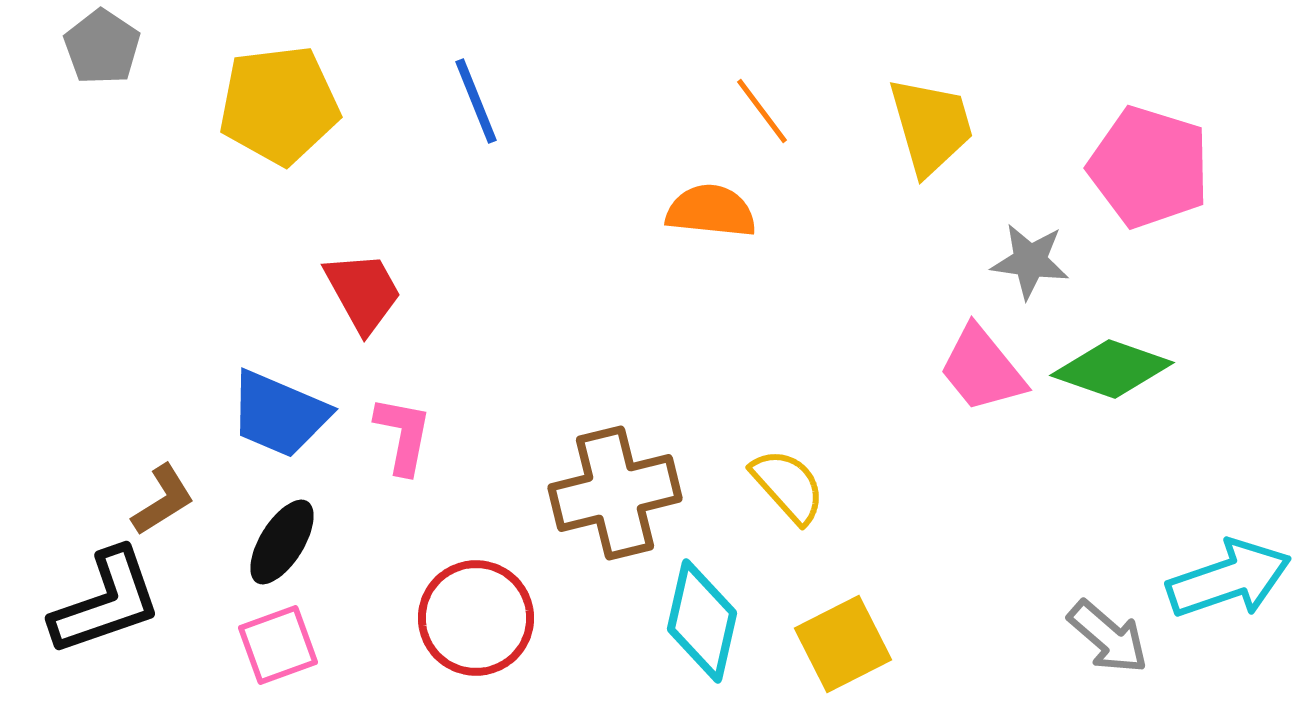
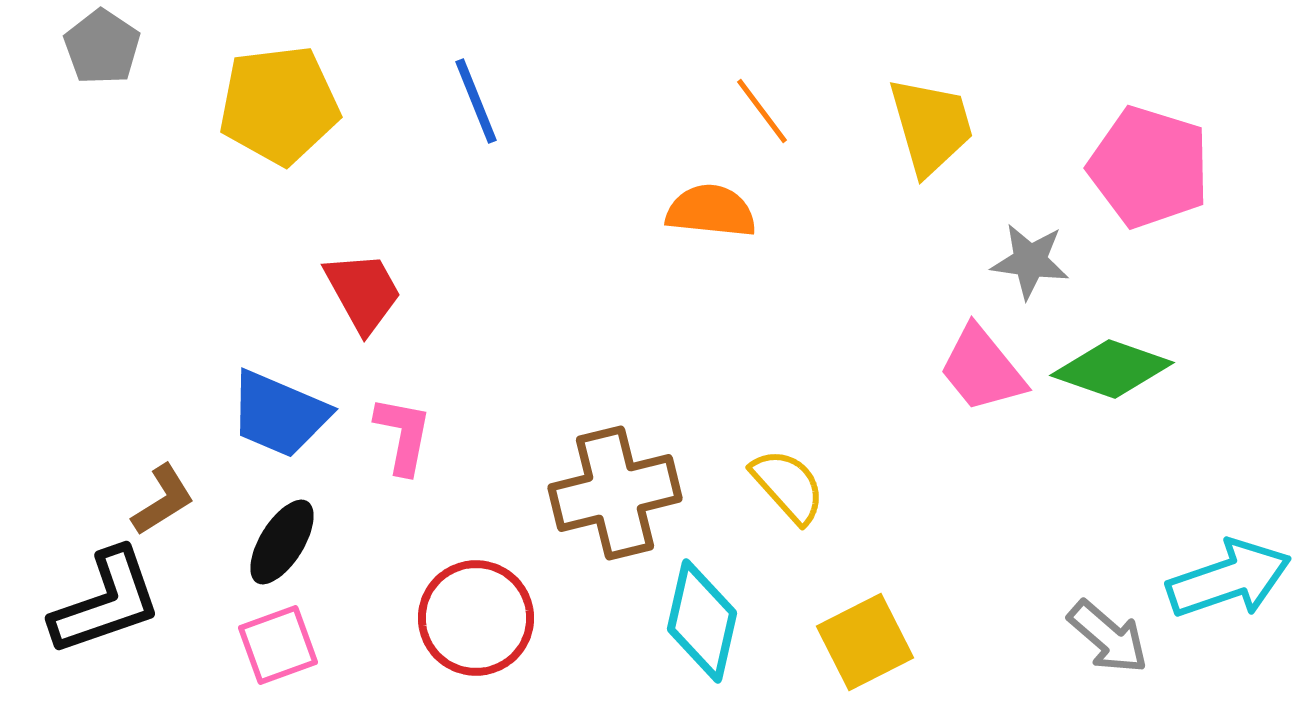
yellow square: moved 22 px right, 2 px up
